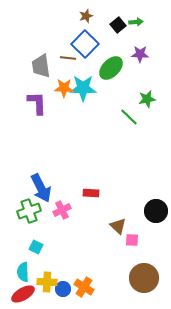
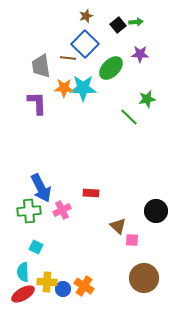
green cross: rotated 15 degrees clockwise
orange cross: moved 1 px up
